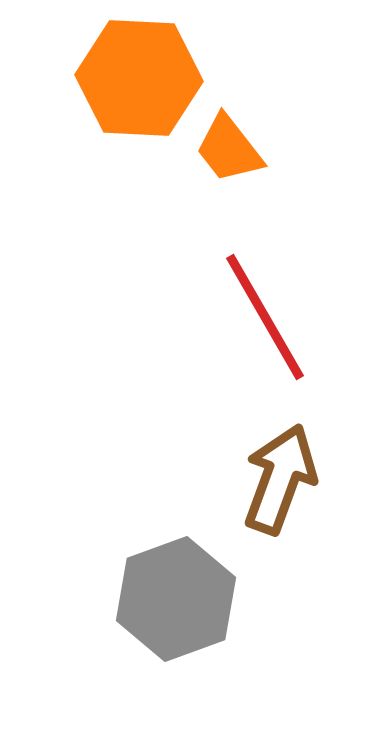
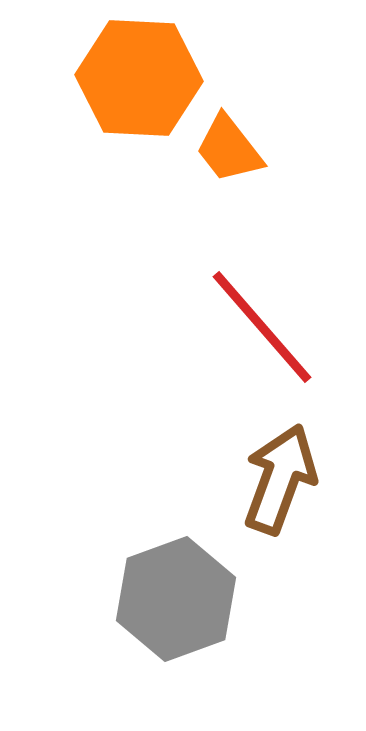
red line: moved 3 px left, 10 px down; rotated 11 degrees counterclockwise
